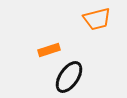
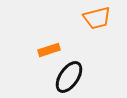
orange trapezoid: moved 1 px up
